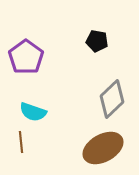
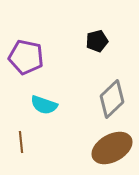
black pentagon: rotated 25 degrees counterclockwise
purple pentagon: rotated 24 degrees counterclockwise
cyan semicircle: moved 11 px right, 7 px up
brown ellipse: moved 9 px right
